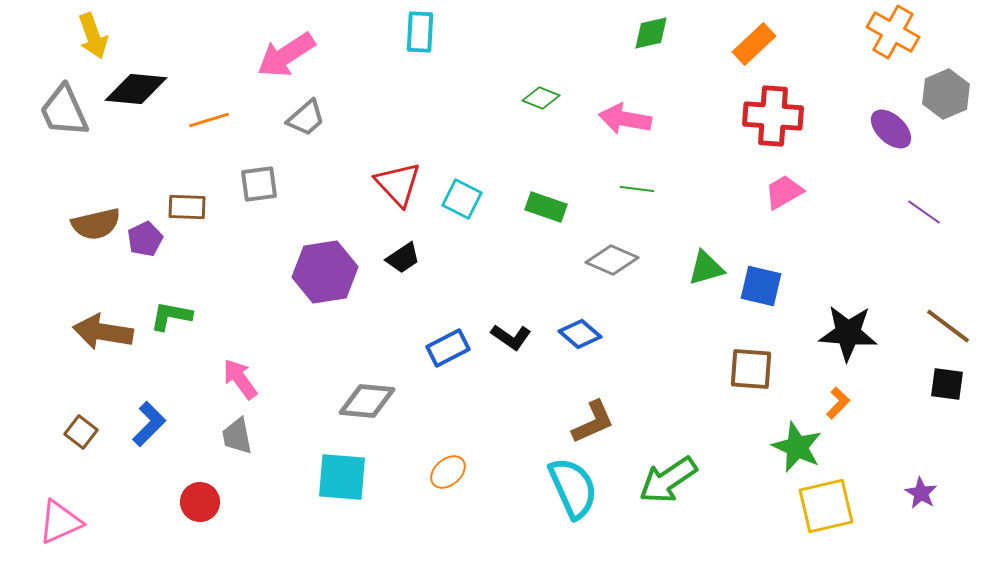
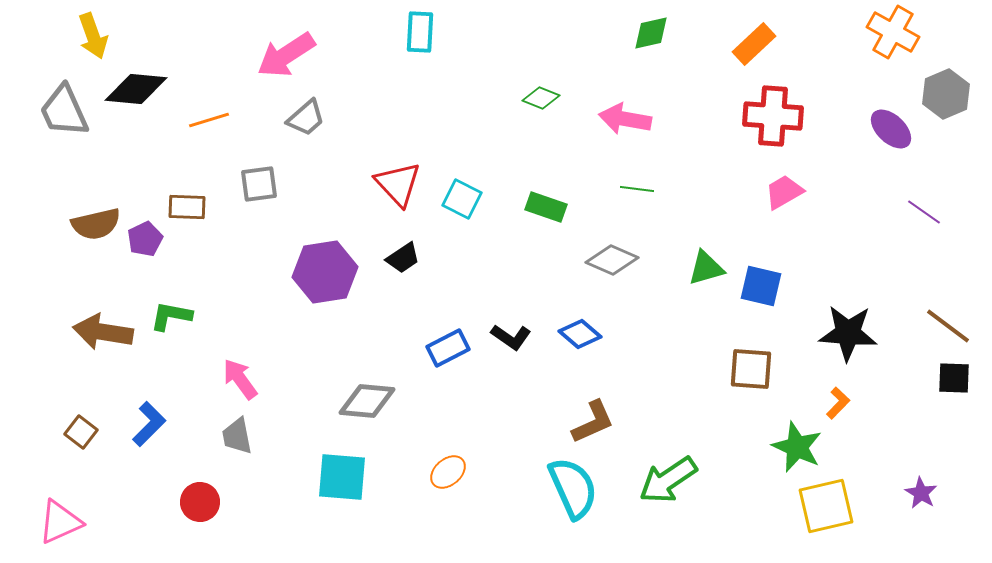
black square at (947, 384): moved 7 px right, 6 px up; rotated 6 degrees counterclockwise
